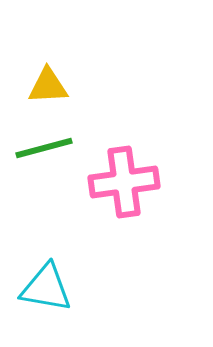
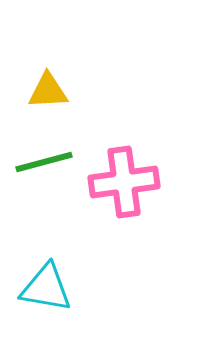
yellow triangle: moved 5 px down
green line: moved 14 px down
